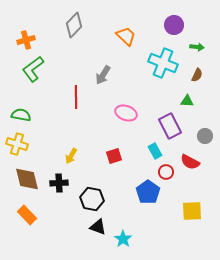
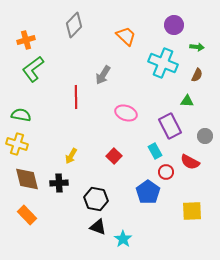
red square: rotated 28 degrees counterclockwise
black hexagon: moved 4 px right
